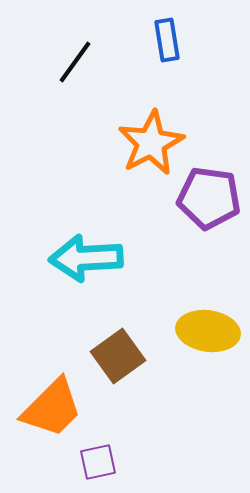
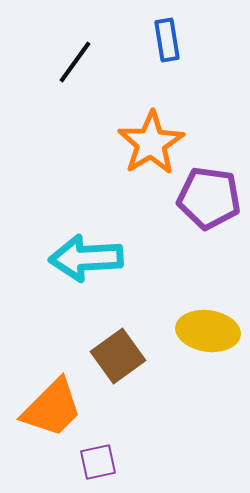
orange star: rotated 4 degrees counterclockwise
